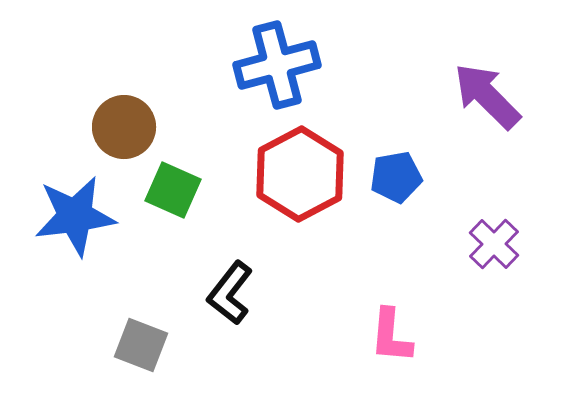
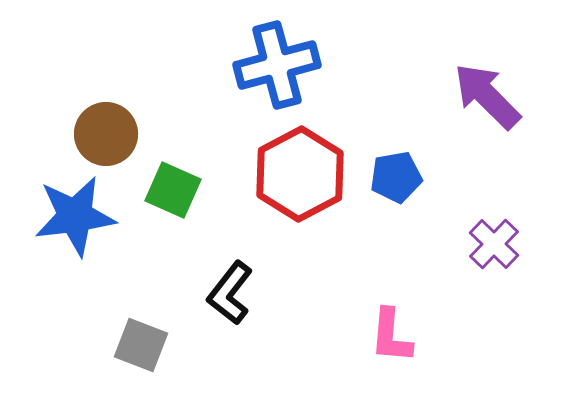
brown circle: moved 18 px left, 7 px down
